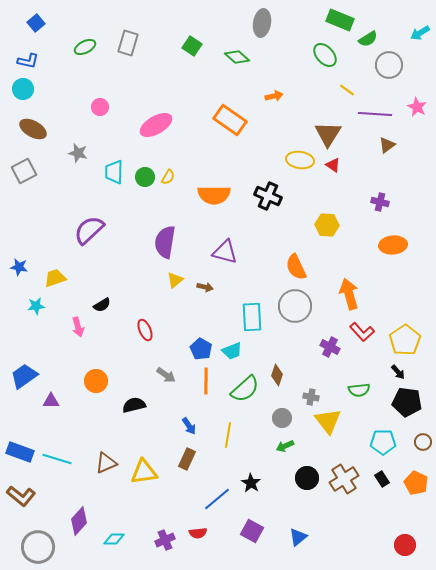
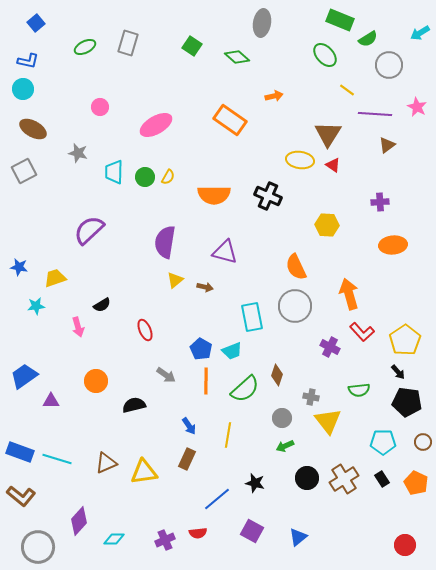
purple cross at (380, 202): rotated 18 degrees counterclockwise
cyan rectangle at (252, 317): rotated 8 degrees counterclockwise
black star at (251, 483): moved 4 px right; rotated 18 degrees counterclockwise
